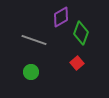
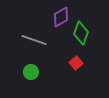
red square: moved 1 px left
